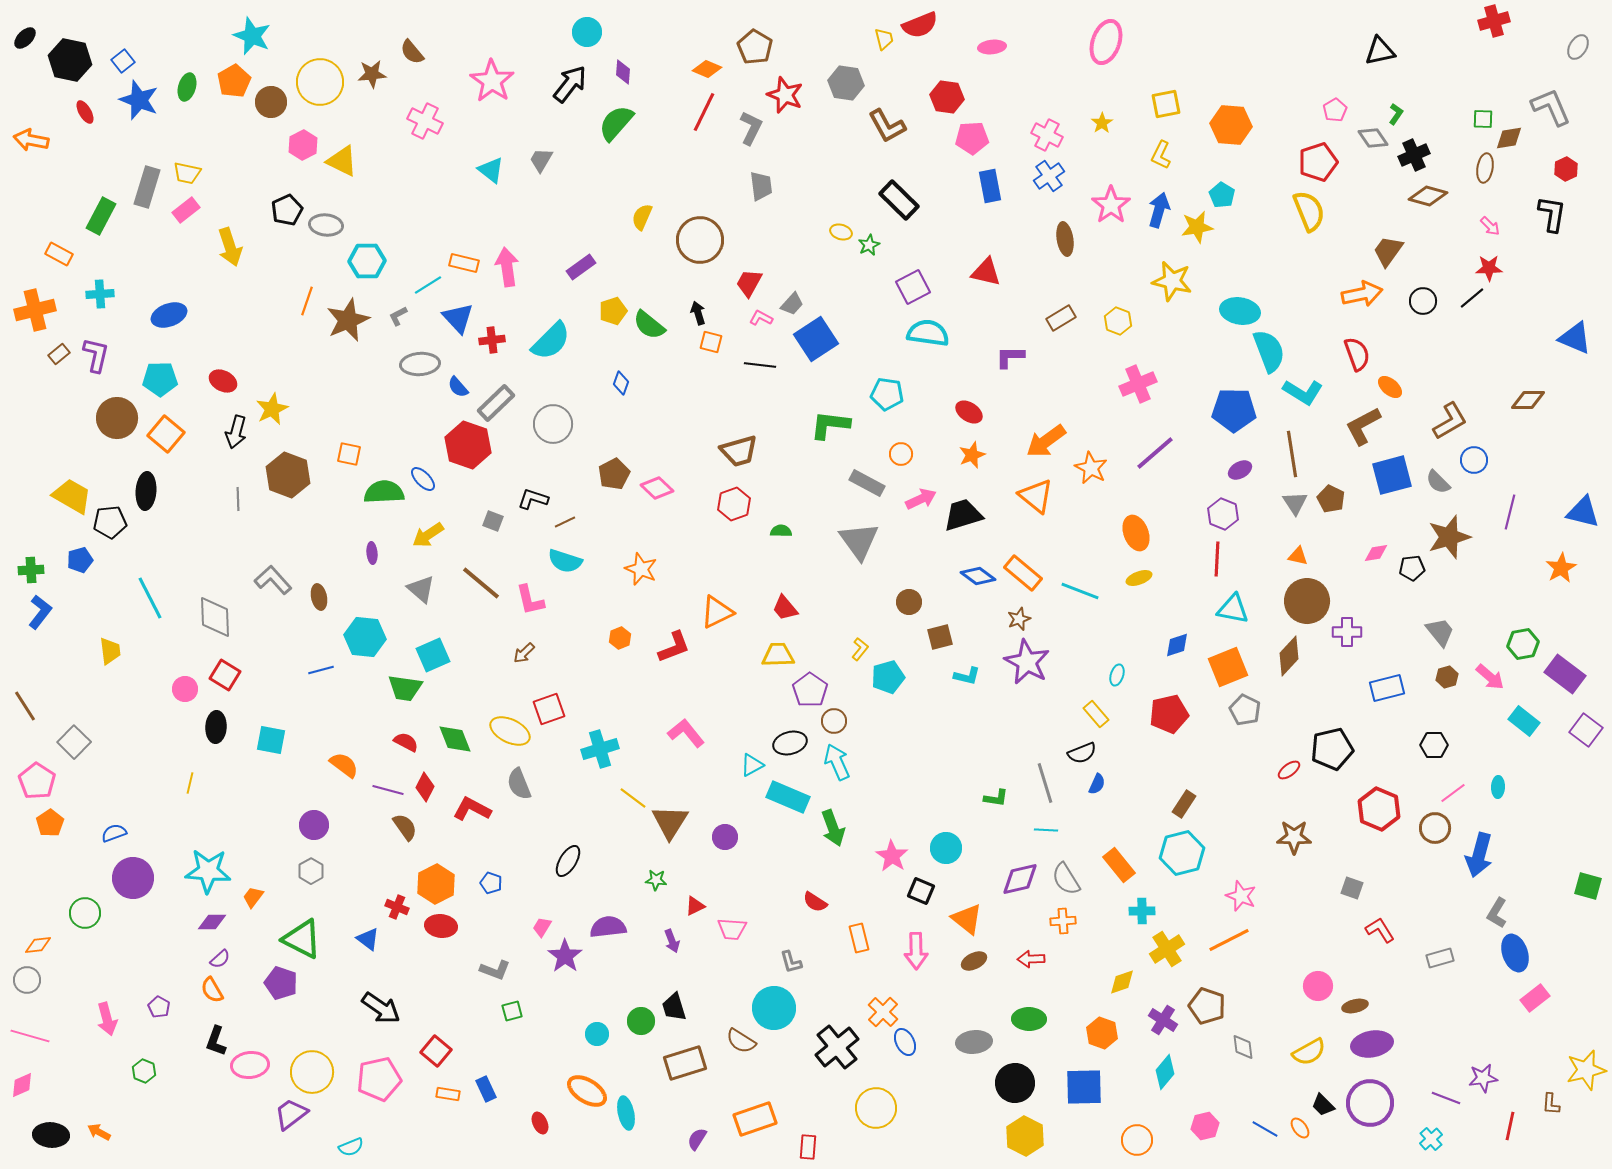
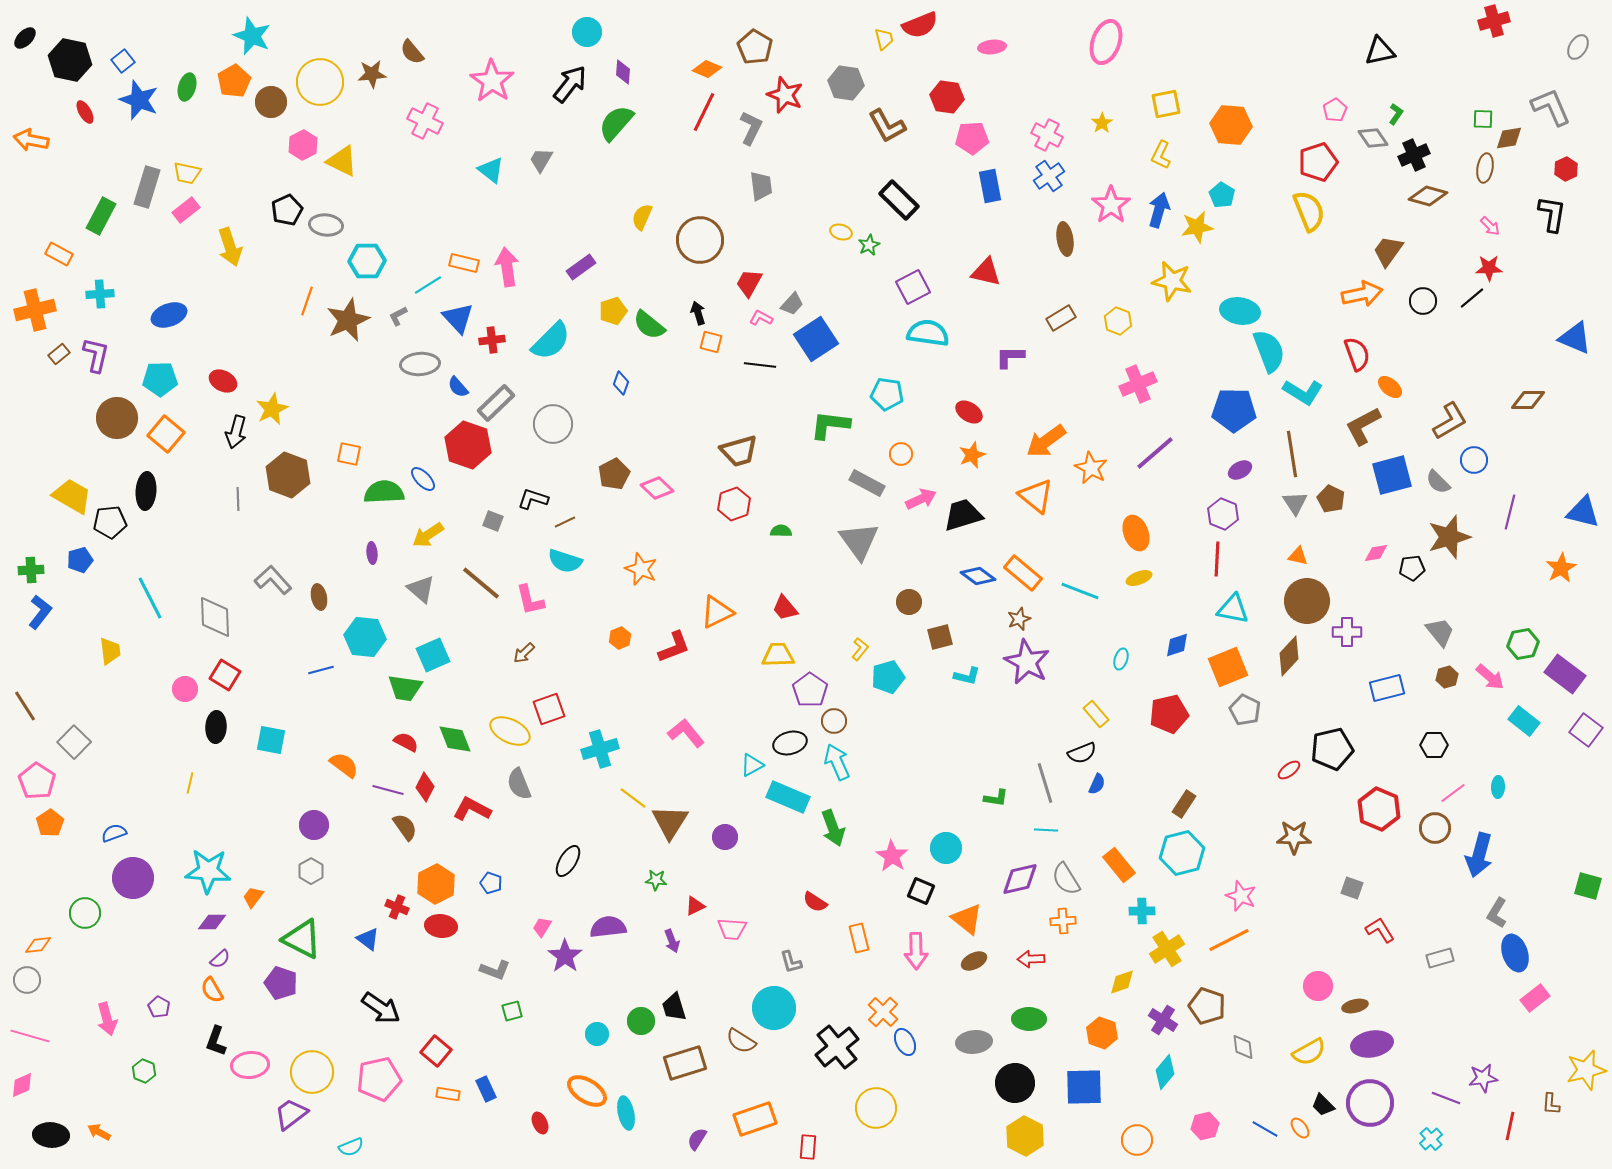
cyan ellipse at (1117, 675): moved 4 px right, 16 px up
